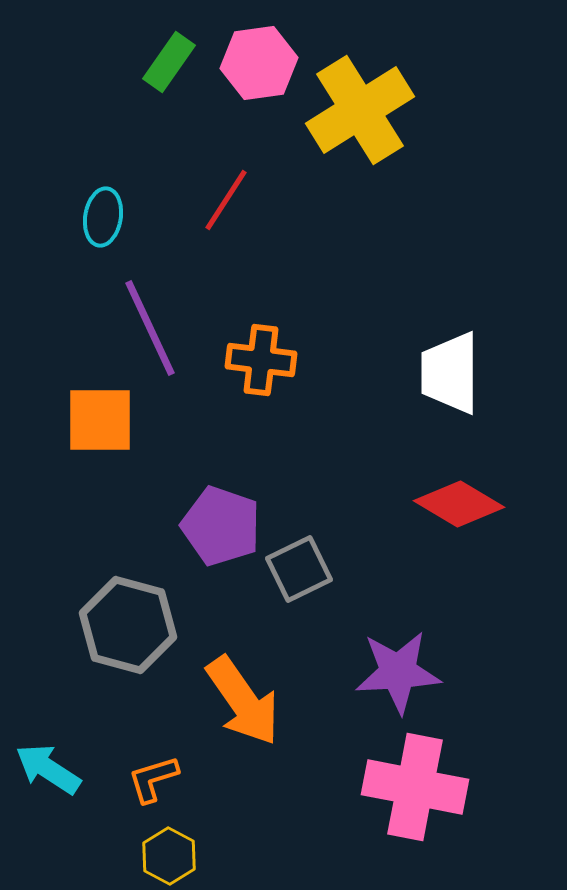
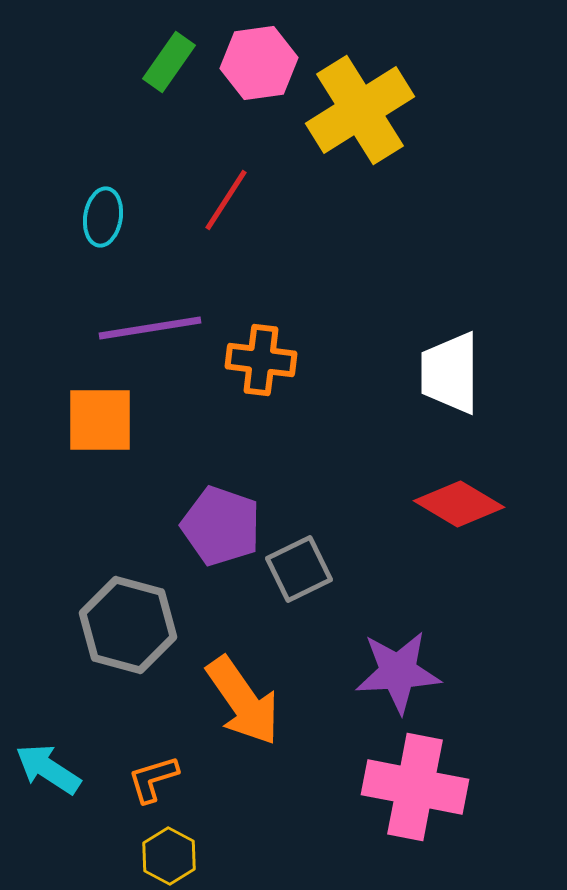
purple line: rotated 74 degrees counterclockwise
